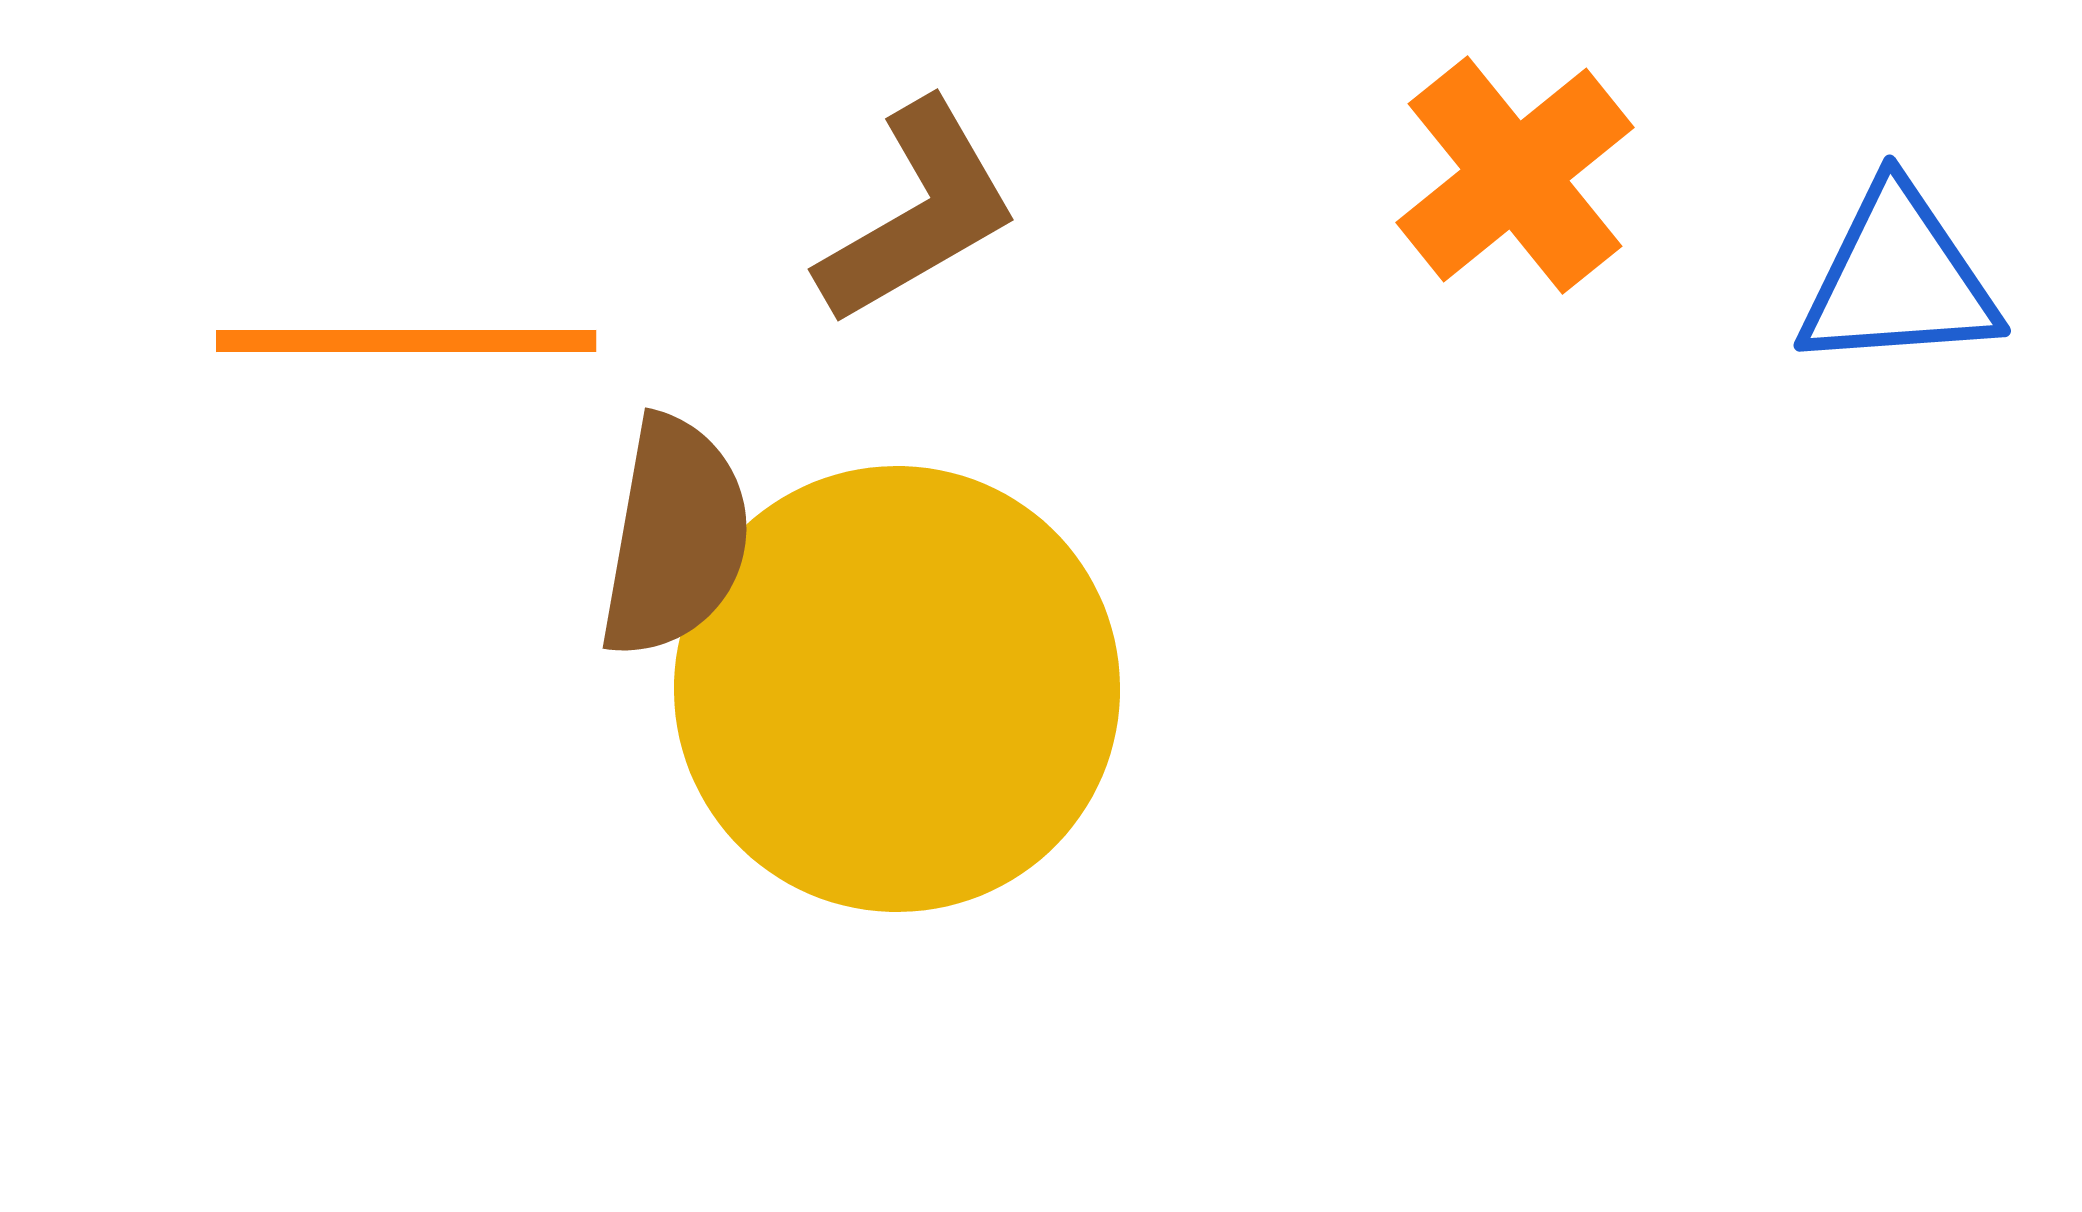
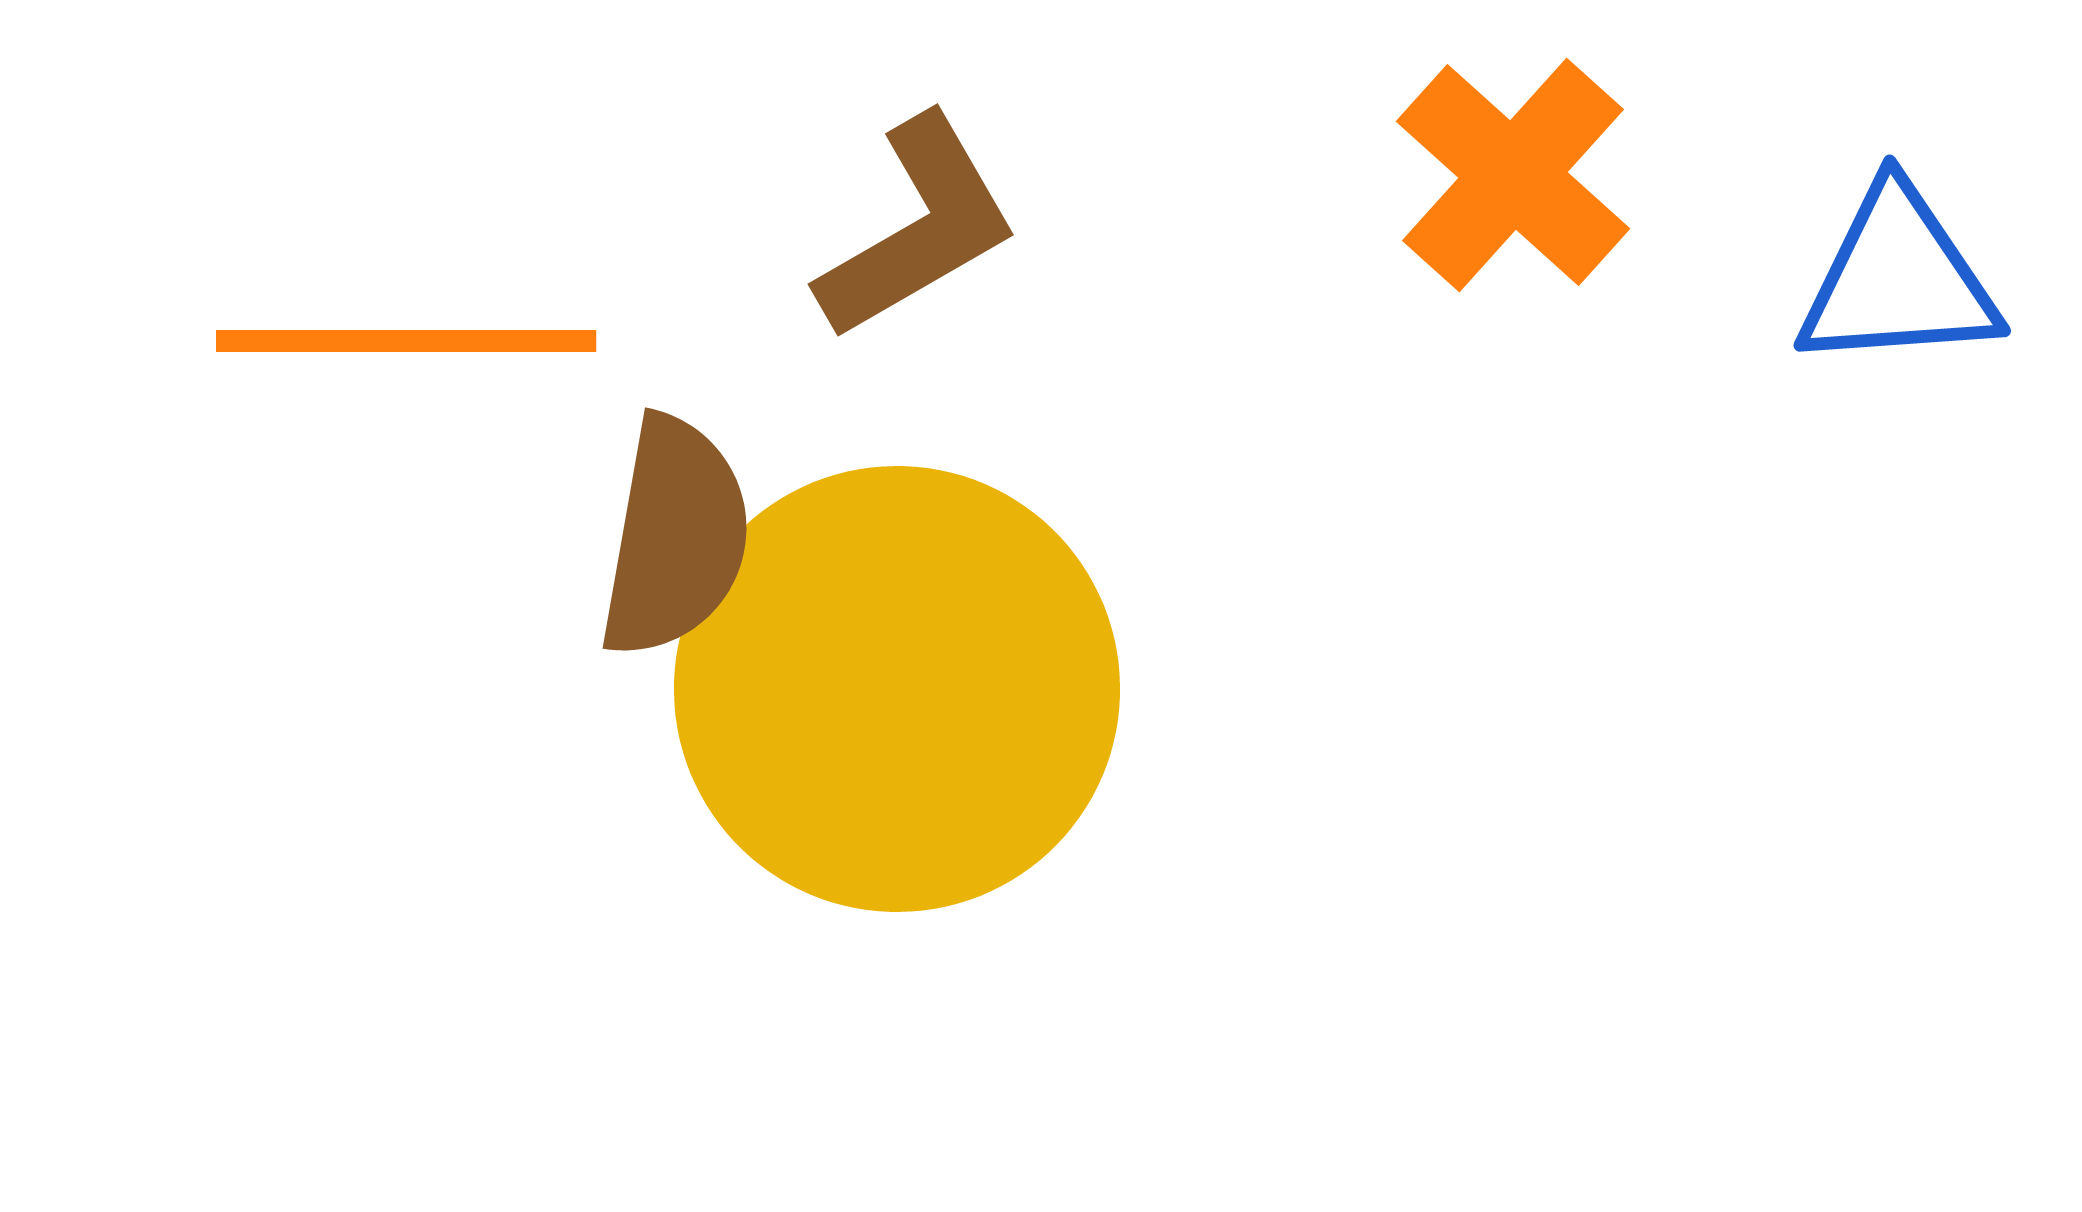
orange cross: moved 2 px left; rotated 9 degrees counterclockwise
brown L-shape: moved 15 px down
